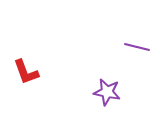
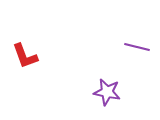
red L-shape: moved 1 px left, 16 px up
